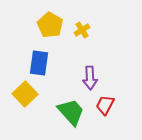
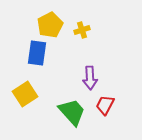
yellow pentagon: rotated 15 degrees clockwise
yellow cross: rotated 14 degrees clockwise
blue rectangle: moved 2 px left, 10 px up
yellow square: rotated 10 degrees clockwise
green trapezoid: moved 1 px right
